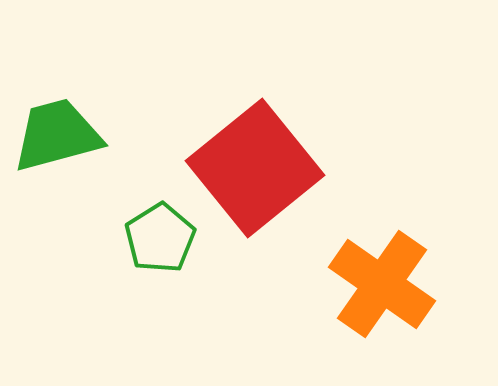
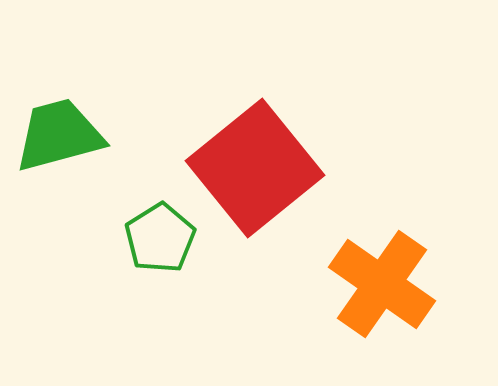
green trapezoid: moved 2 px right
